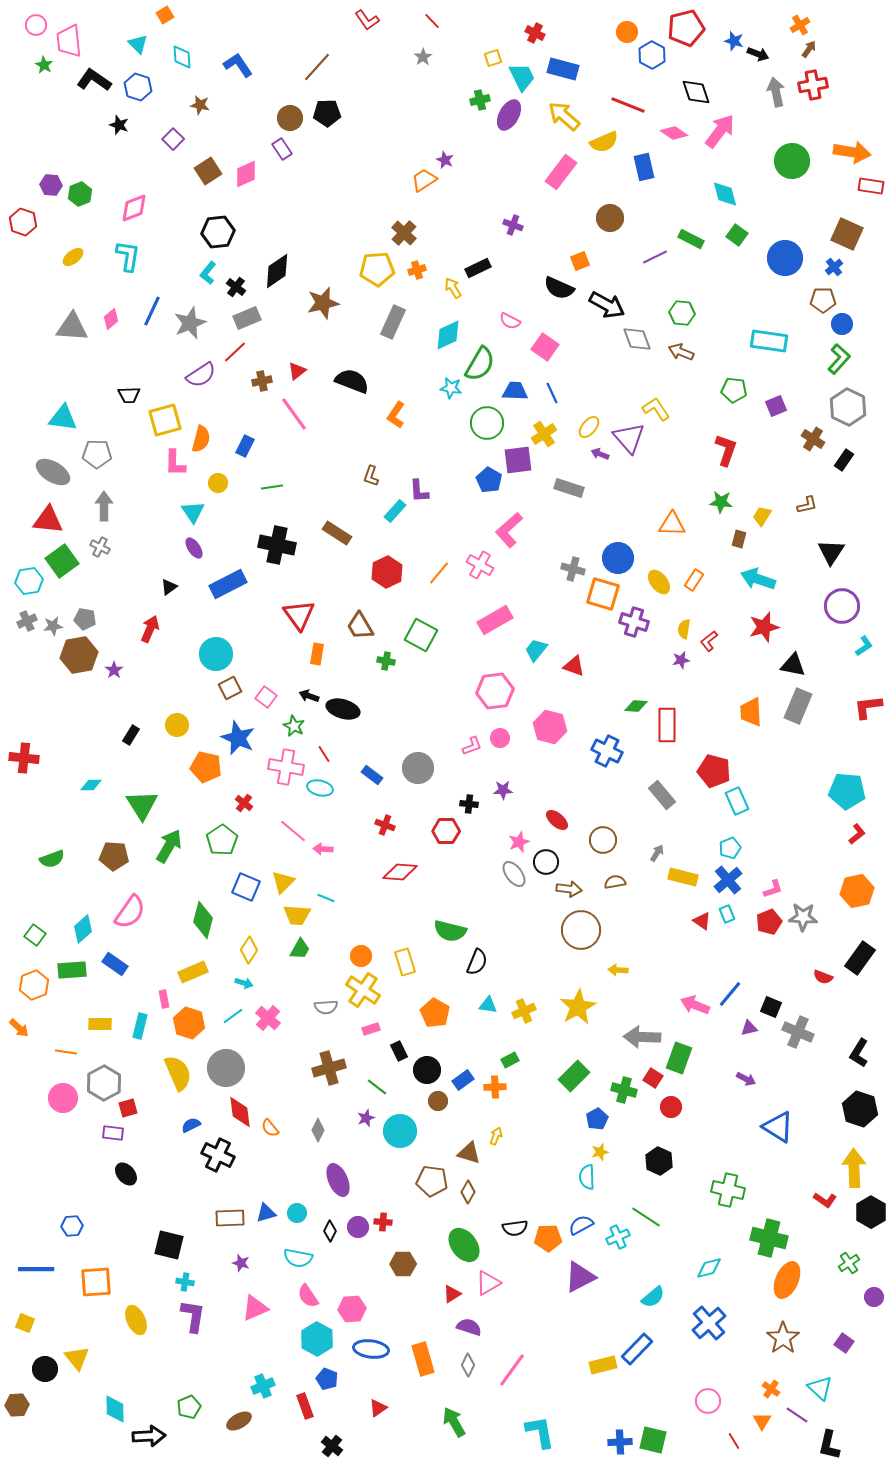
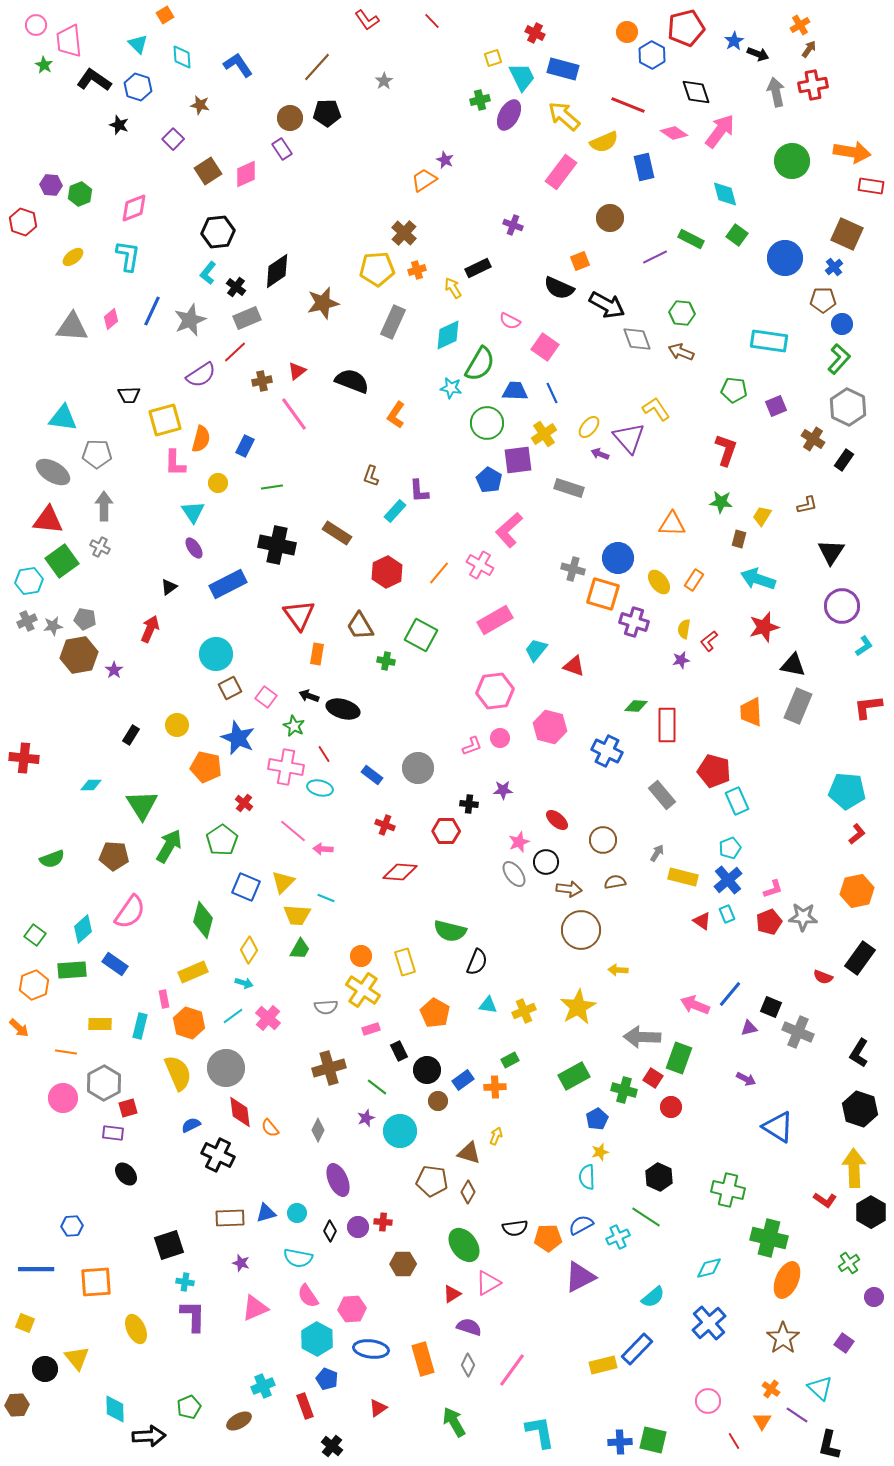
blue star at (734, 41): rotated 24 degrees clockwise
gray star at (423, 57): moved 39 px left, 24 px down
gray star at (190, 323): moved 3 px up
green rectangle at (574, 1076): rotated 16 degrees clockwise
black hexagon at (659, 1161): moved 16 px down
black square at (169, 1245): rotated 32 degrees counterclockwise
purple L-shape at (193, 1316): rotated 8 degrees counterclockwise
yellow ellipse at (136, 1320): moved 9 px down
